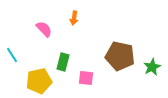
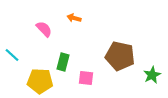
orange arrow: rotated 96 degrees clockwise
cyan line: rotated 14 degrees counterclockwise
green star: moved 8 px down
yellow pentagon: moved 1 px right; rotated 15 degrees clockwise
